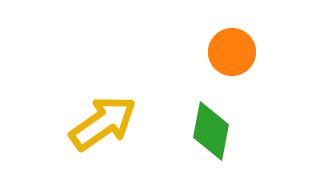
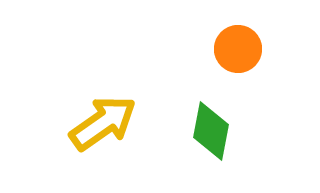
orange circle: moved 6 px right, 3 px up
